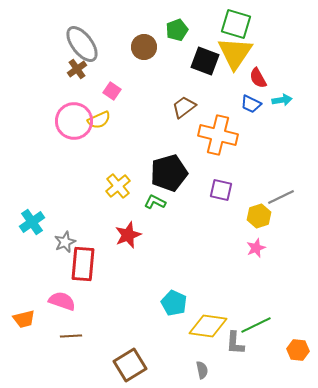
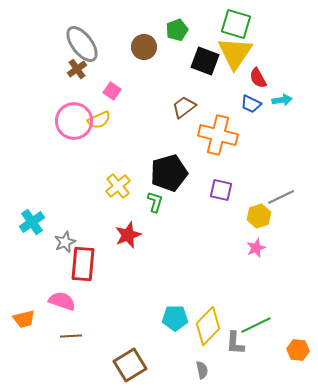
green L-shape: rotated 80 degrees clockwise
cyan pentagon: moved 1 px right, 15 px down; rotated 25 degrees counterclockwise
yellow diamond: rotated 54 degrees counterclockwise
